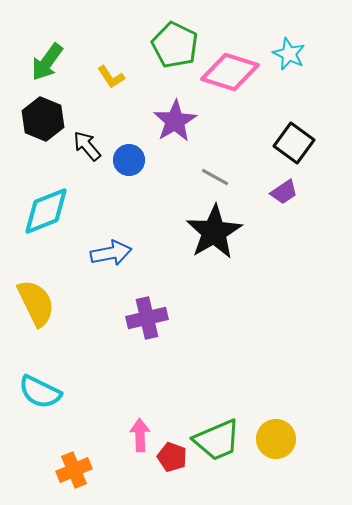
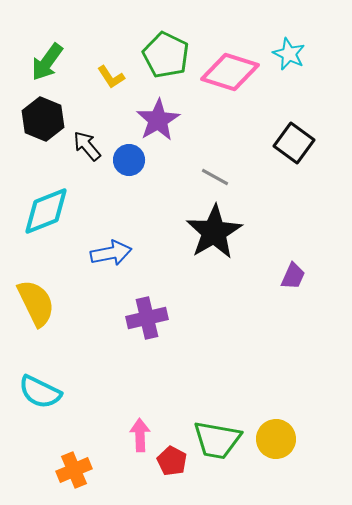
green pentagon: moved 9 px left, 10 px down
purple star: moved 17 px left, 1 px up
purple trapezoid: moved 9 px right, 84 px down; rotated 32 degrees counterclockwise
green trapezoid: rotated 33 degrees clockwise
red pentagon: moved 4 px down; rotated 8 degrees clockwise
